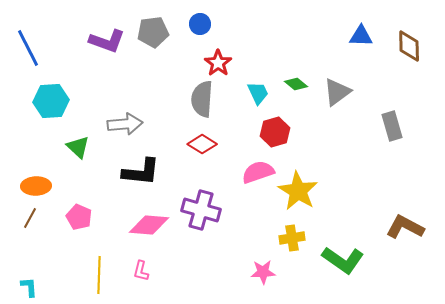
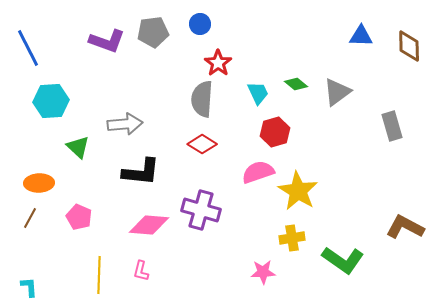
orange ellipse: moved 3 px right, 3 px up
